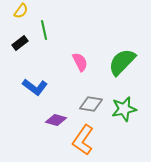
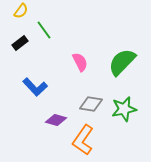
green line: rotated 24 degrees counterclockwise
blue L-shape: rotated 10 degrees clockwise
